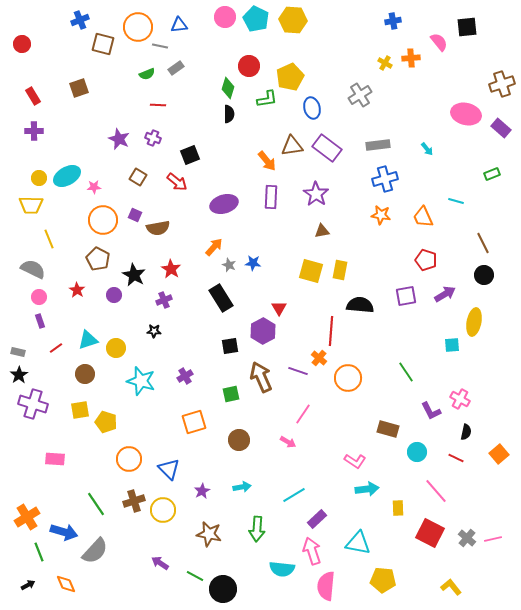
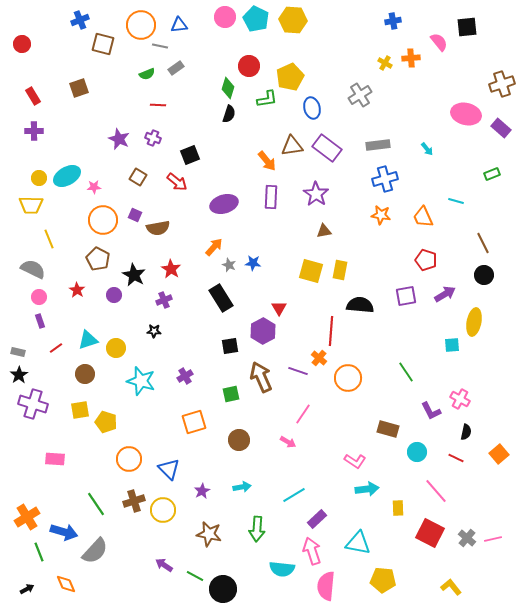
orange circle at (138, 27): moved 3 px right, 2 px up
black semicircle at (229, 114): rotated 18 degrees clockwise
brown triangle at (322, 231): moved 2 px right
purple arrow at (160, 563): moved 4 px right, 2 px down
black arrow at (28, 585): moved 1 px left, 4 px down
